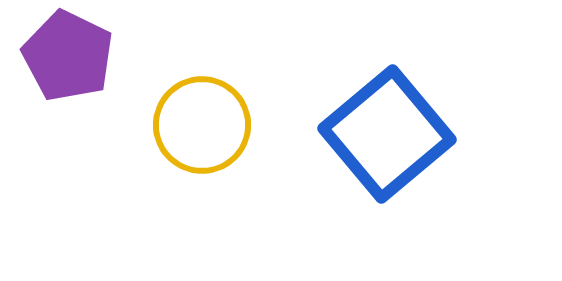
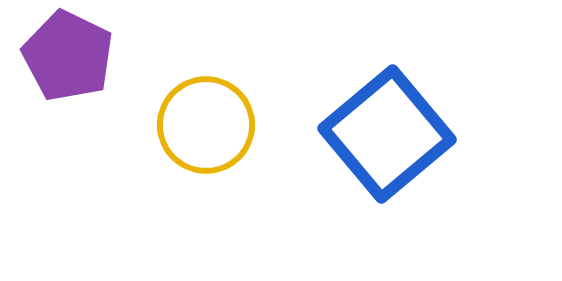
yellow circle: moved 4 px right
